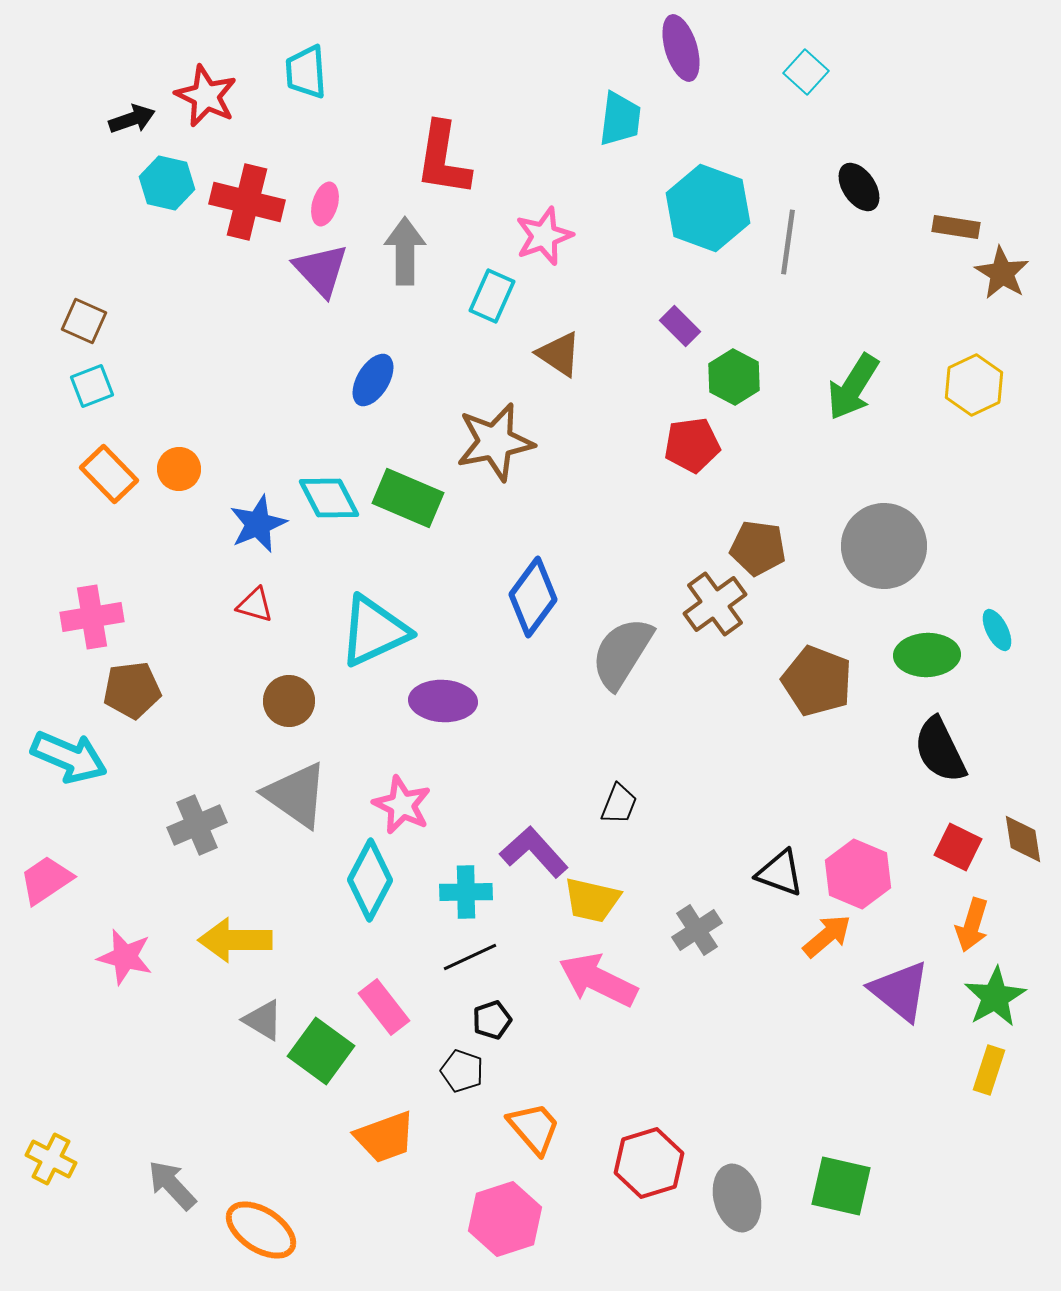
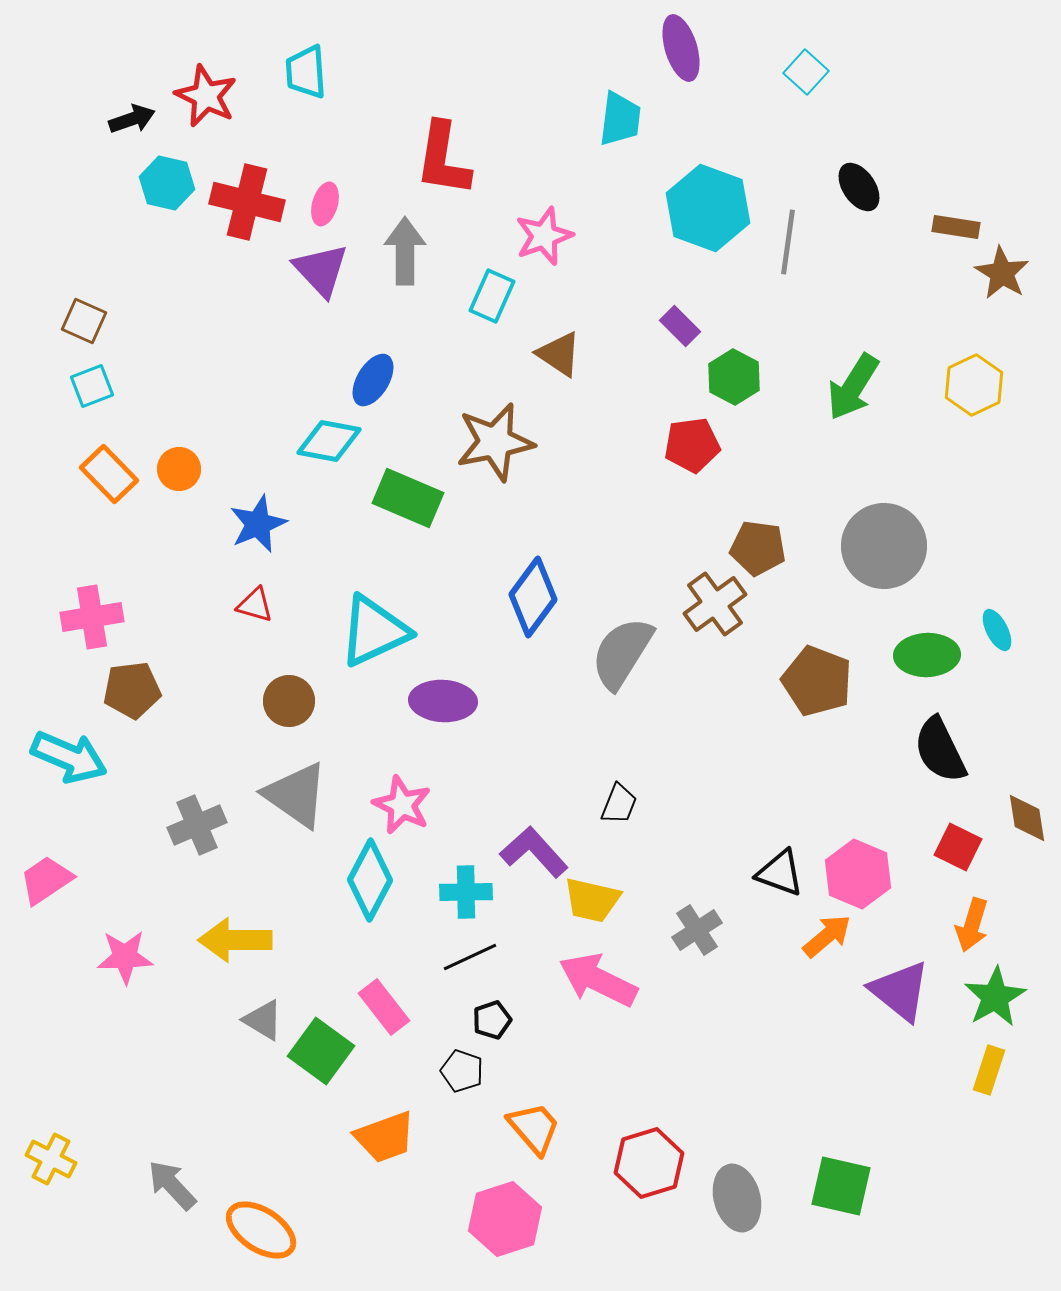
cyan diamond at (329, 498): moved 57 px up; rotated 52 degrees counterclockwise
brown diamond at (1023, 839): moved 4 px right, 21 px up
pink star at (125, 957): rotated 16 degrees counterclockwise
